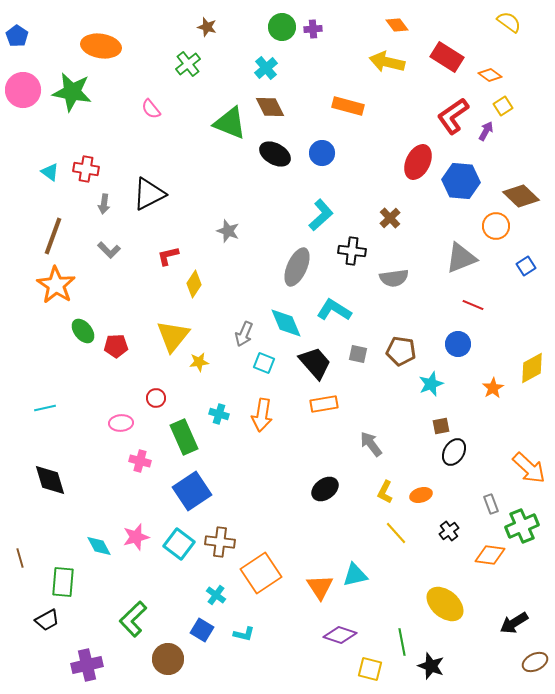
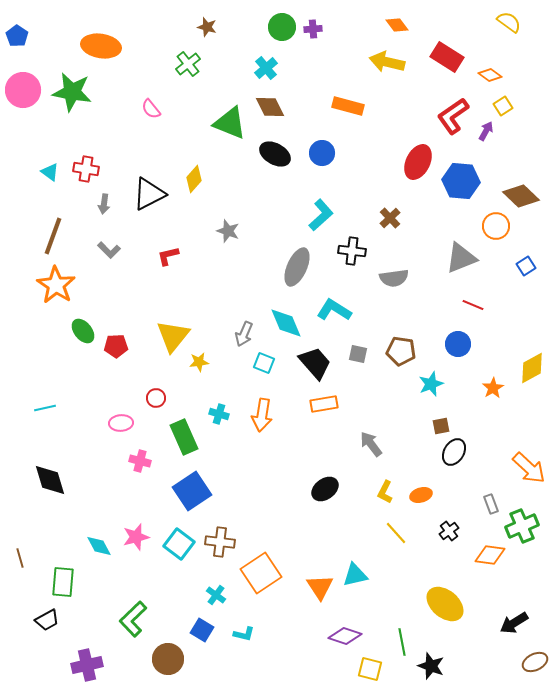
yellow diamond at (194, 284): moved 105 px up; rotated 8 degrees clockwise
purple diamond at (340, 635): moved 5 px right, 1 px down
